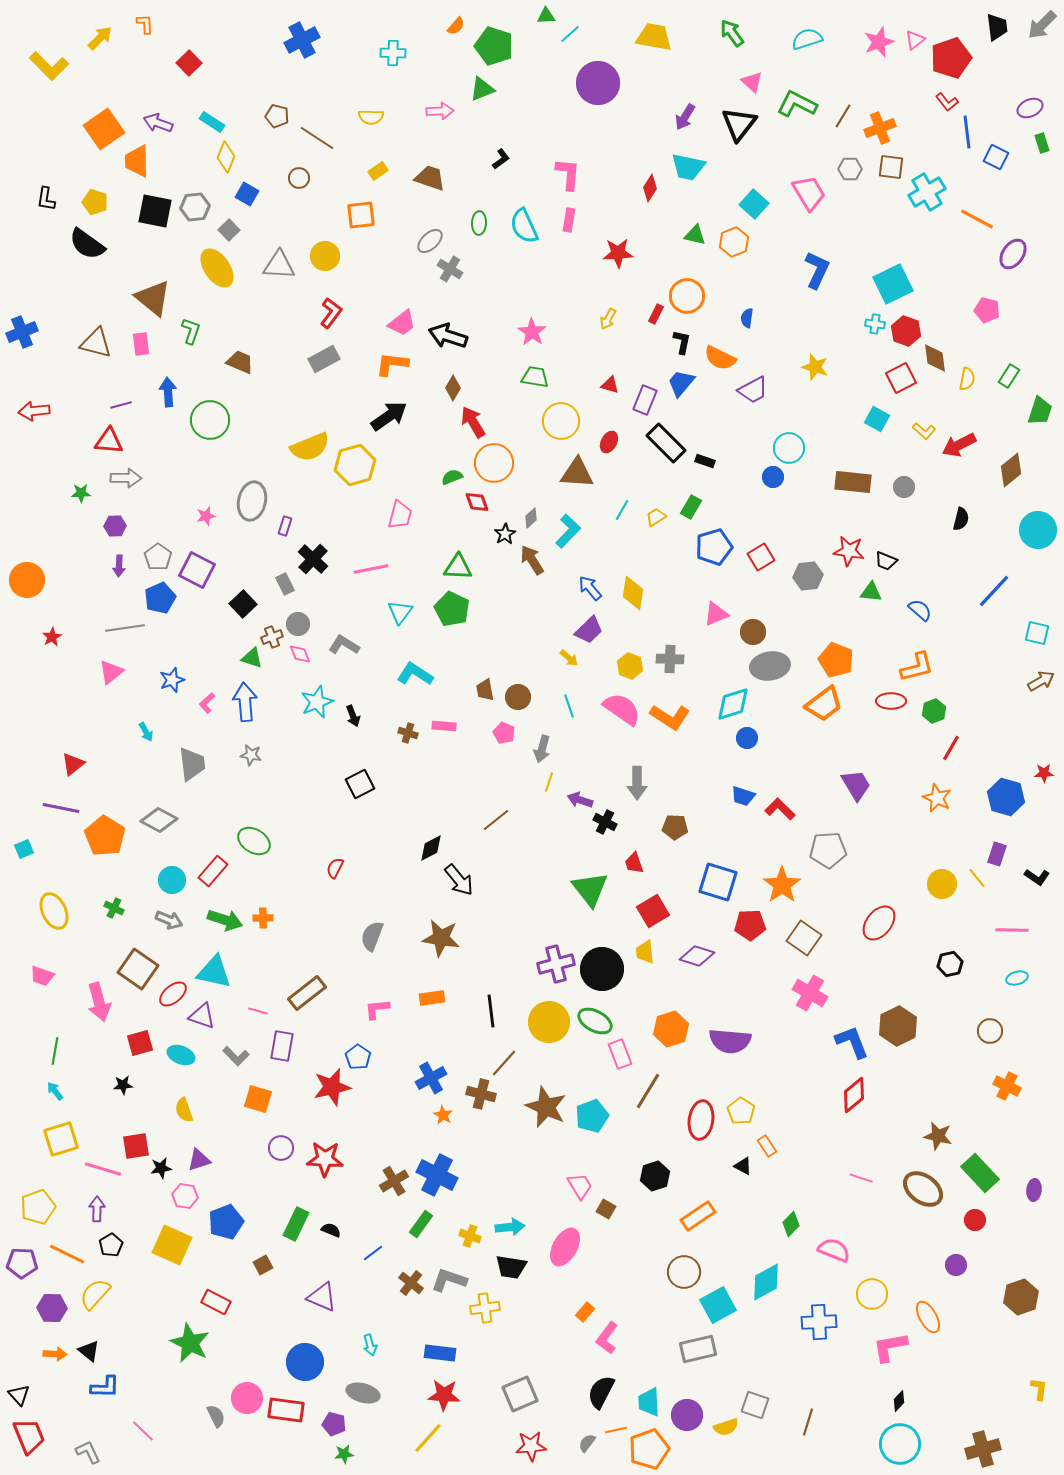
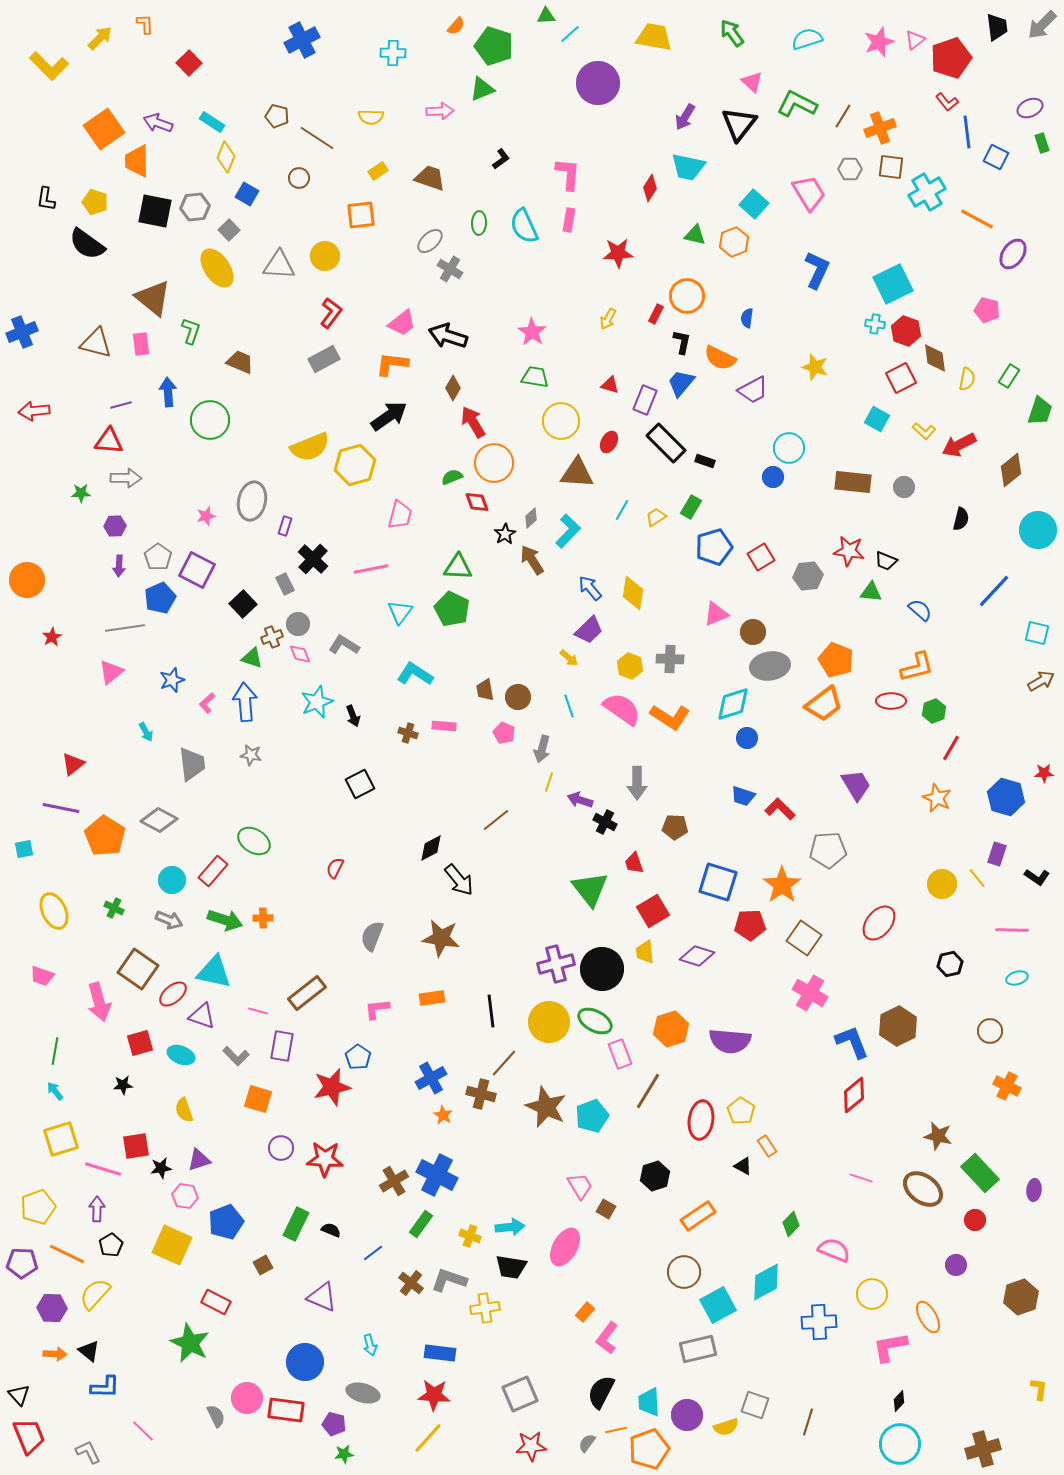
cyan square at (24, 849): rotated 12 degrees clockwise
red star at (444, 1395): moved 10 px left
